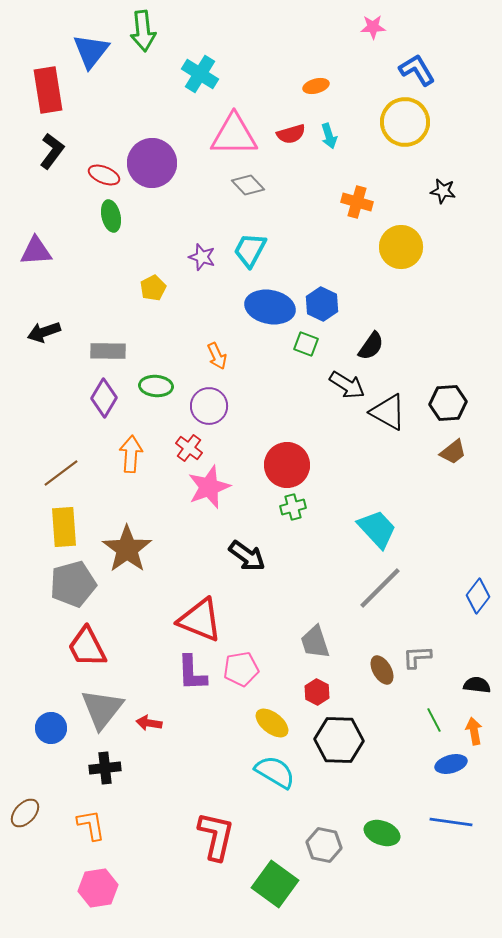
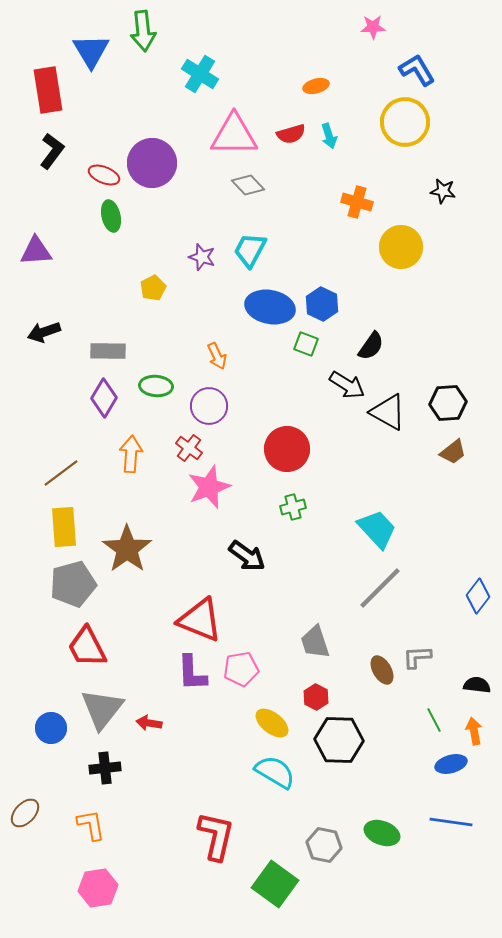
blue triangle at (91, 51): rotated 9 degrees counterclockwise
red circle at (287, 465): moved 16 px up
red hexagon at (317, 692): moved 1 px left, 5 px down
